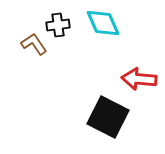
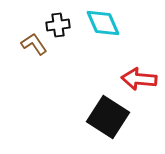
black square: rotated 6 degrees clockwise
